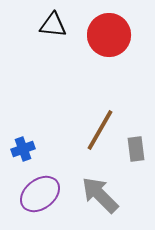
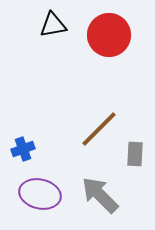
black triangle: rotated 16 degrees counterclockwise
brown line: moved 1 px left, 1 px up; rotated 15 degrees clockwise
gray rectangle: moved 1 px left, 5 px down; rotated 10 degrees clockwise
purple ellipse: rotated 51 degrees clockwise
